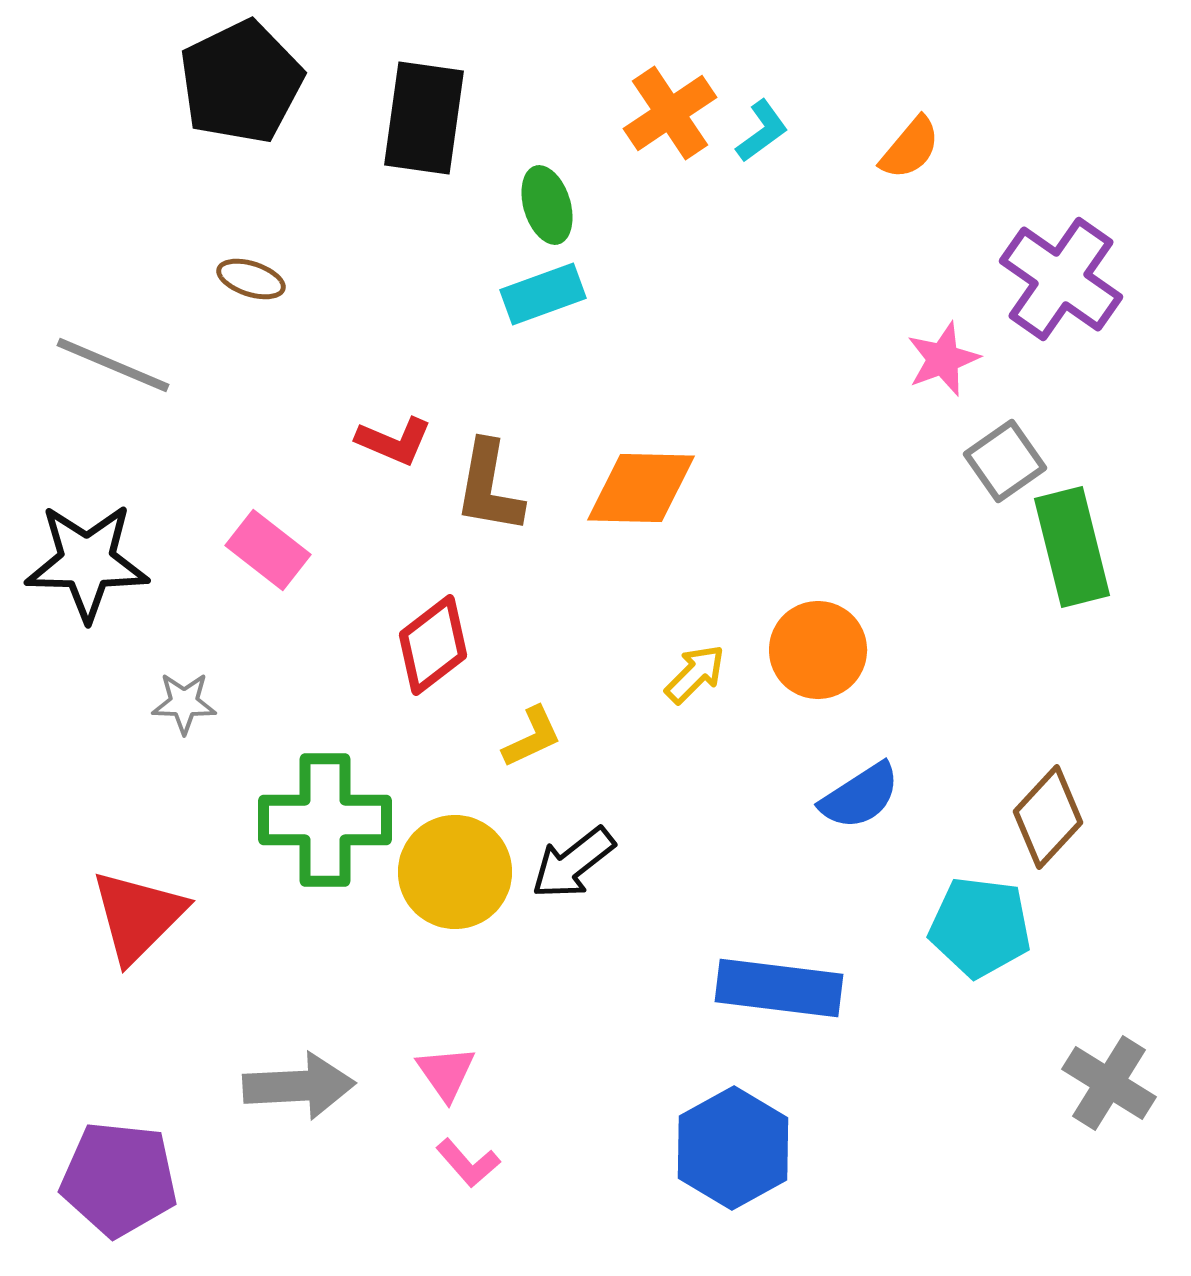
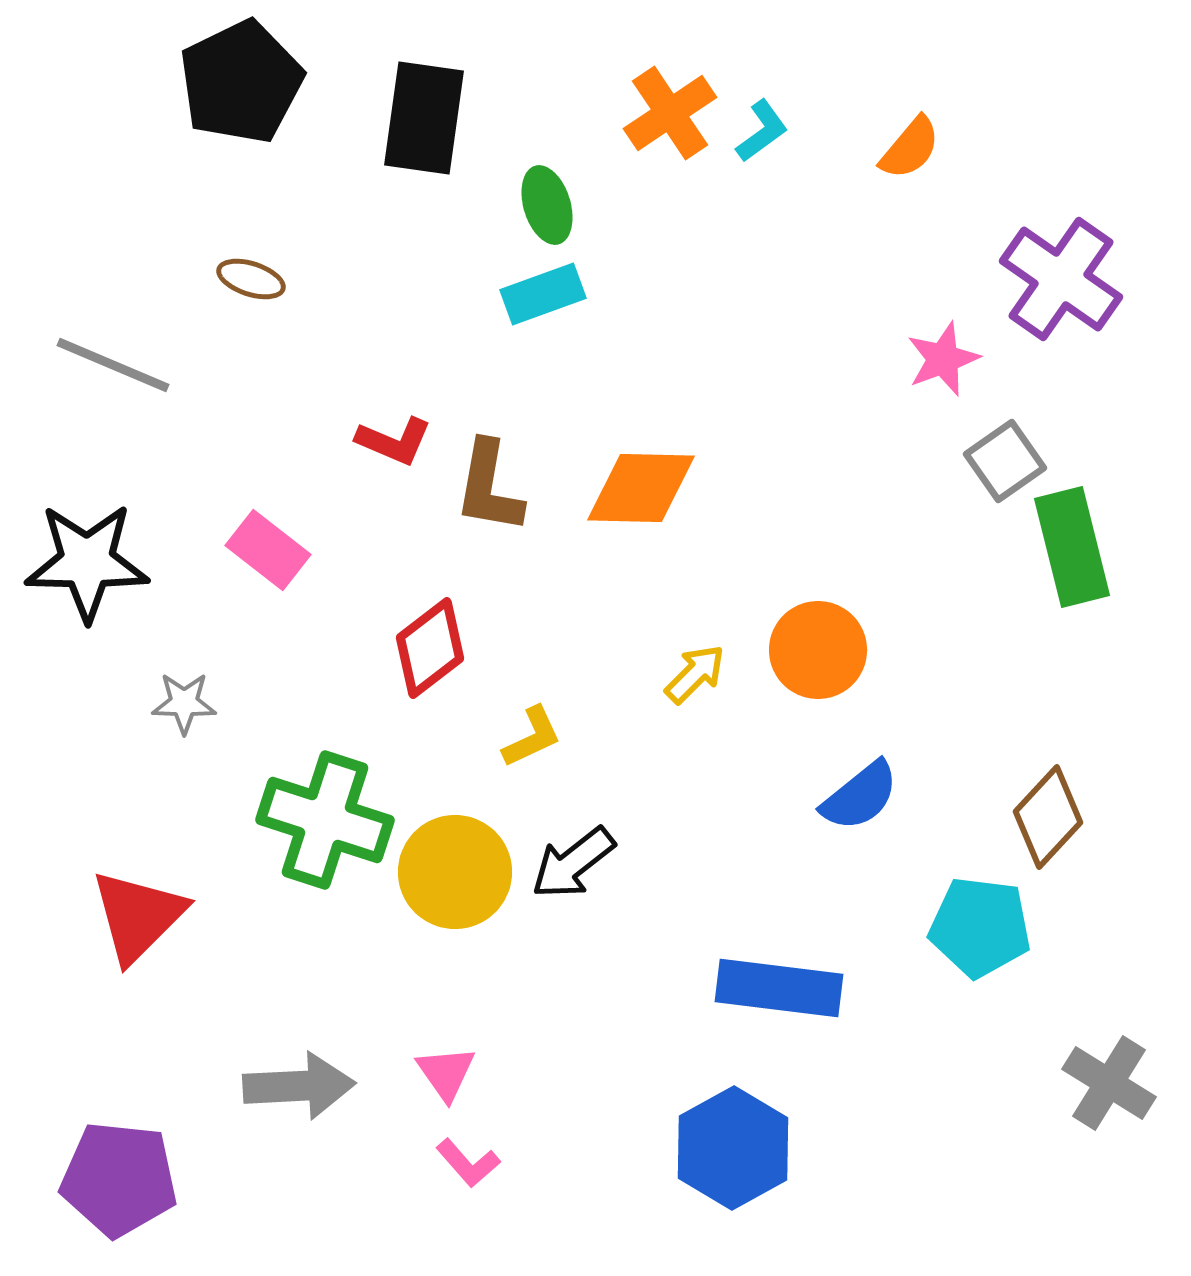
red diamond: moved 3 px left, 3 px down
blue semicircle: rotated 6 degrees counterclockwise
green cross: rotated 18 degrees clockwise
